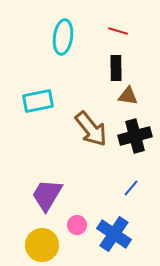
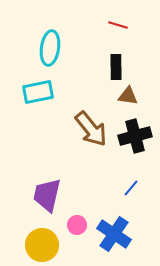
red line: moved 6 px up
cyan ellipse: moved 13 px left, 11 px down
black rectangle: moved 1 px up
cyan rectangle: moved 9 px up
purple trapezoid: rotated 18 degrees counterclockwise
